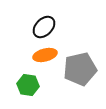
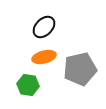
orange ellipse: moved 1 px left, 2 px down
